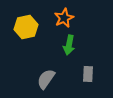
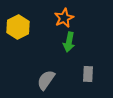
yellow hexagon: moved 8 px left; rotated 15 degrees counterclockwise
green arrow: moved 3 px up
gray semicircle: moved 1 px down
